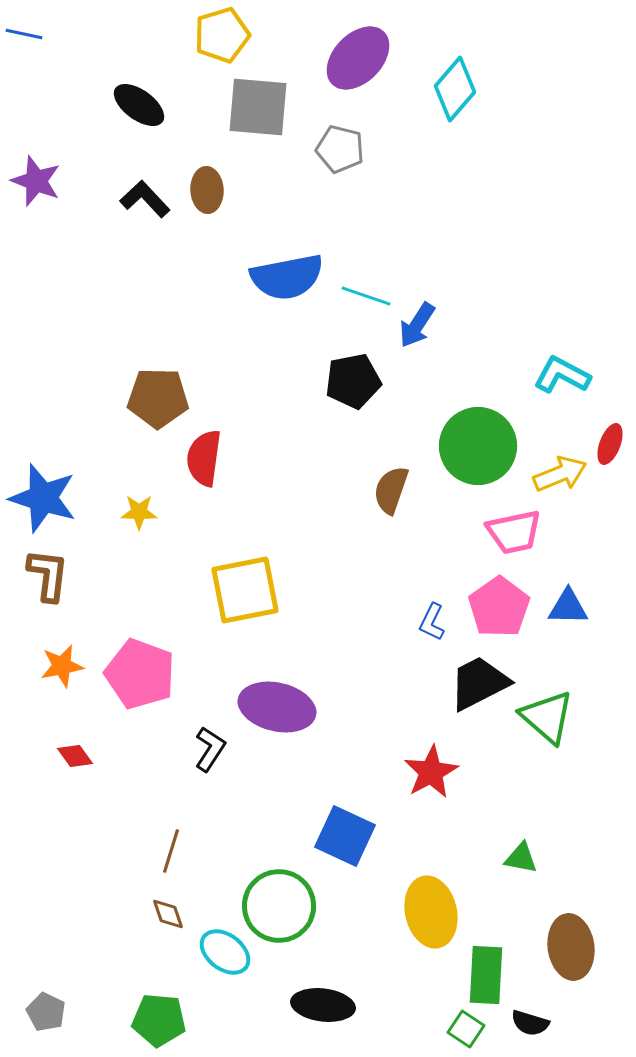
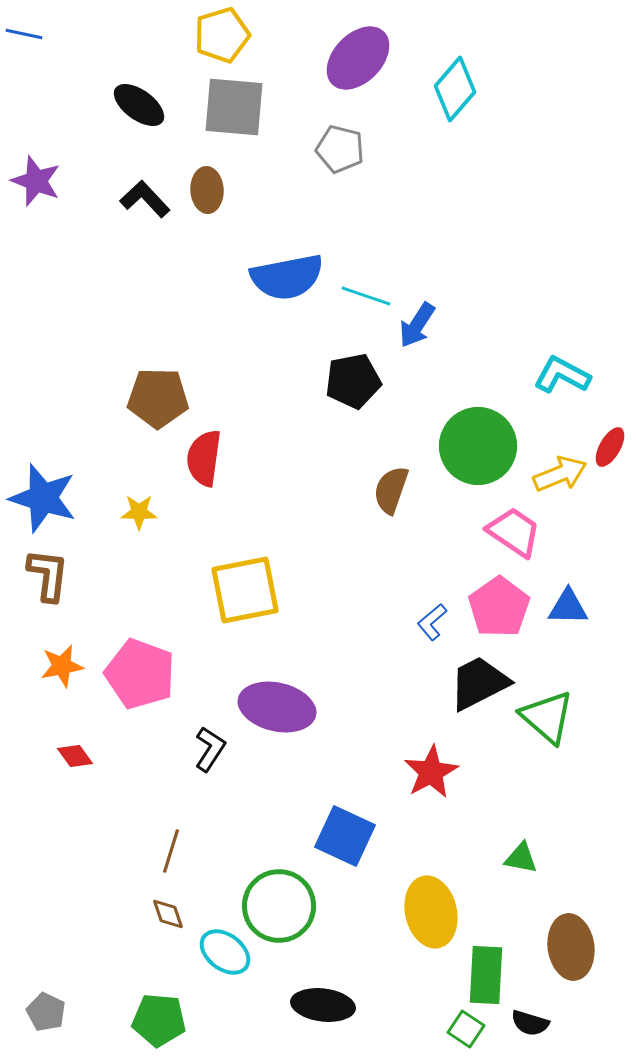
gray square at (258, 107): moved 24 px left
red ellipse at (610, 444): moved 3 px down; rotated 9 degrees clockwise
pink trapezoid at (514, 532): rotated 134 degrees counterclockwise
blue L-shape at (432, 622): rotated 24 degrees clockwise
